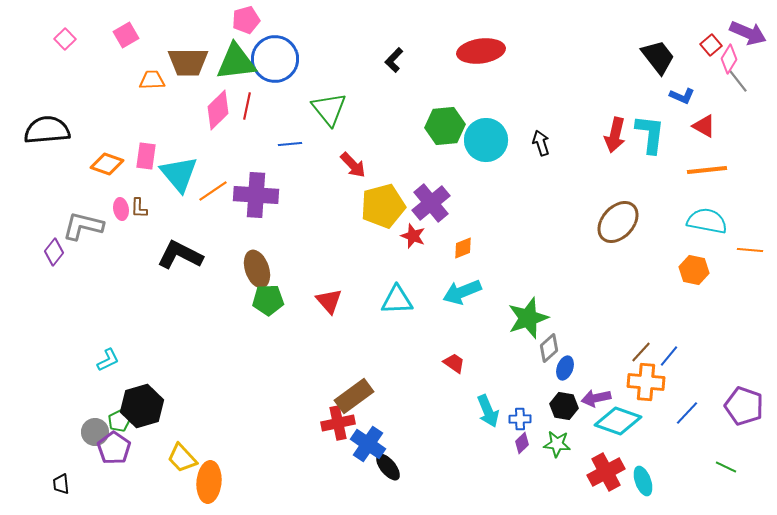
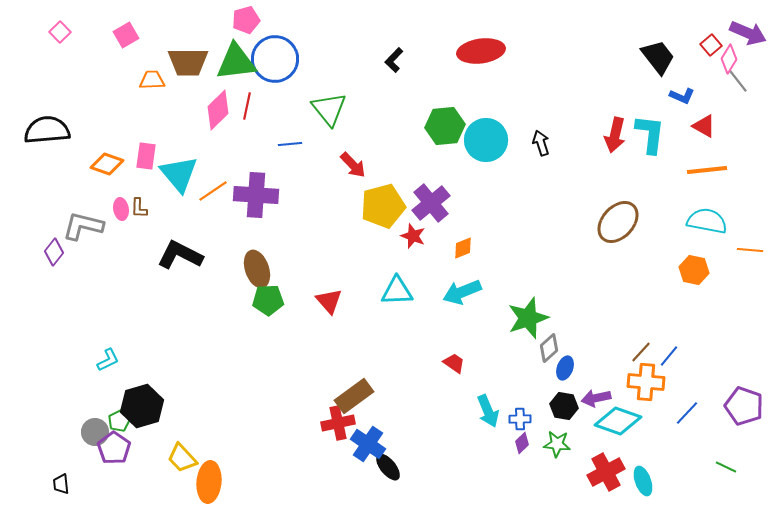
pink square at (65, 39): moved 5 px left, 7 px up
cyan triangle at (397, 300): moved 9 px up
